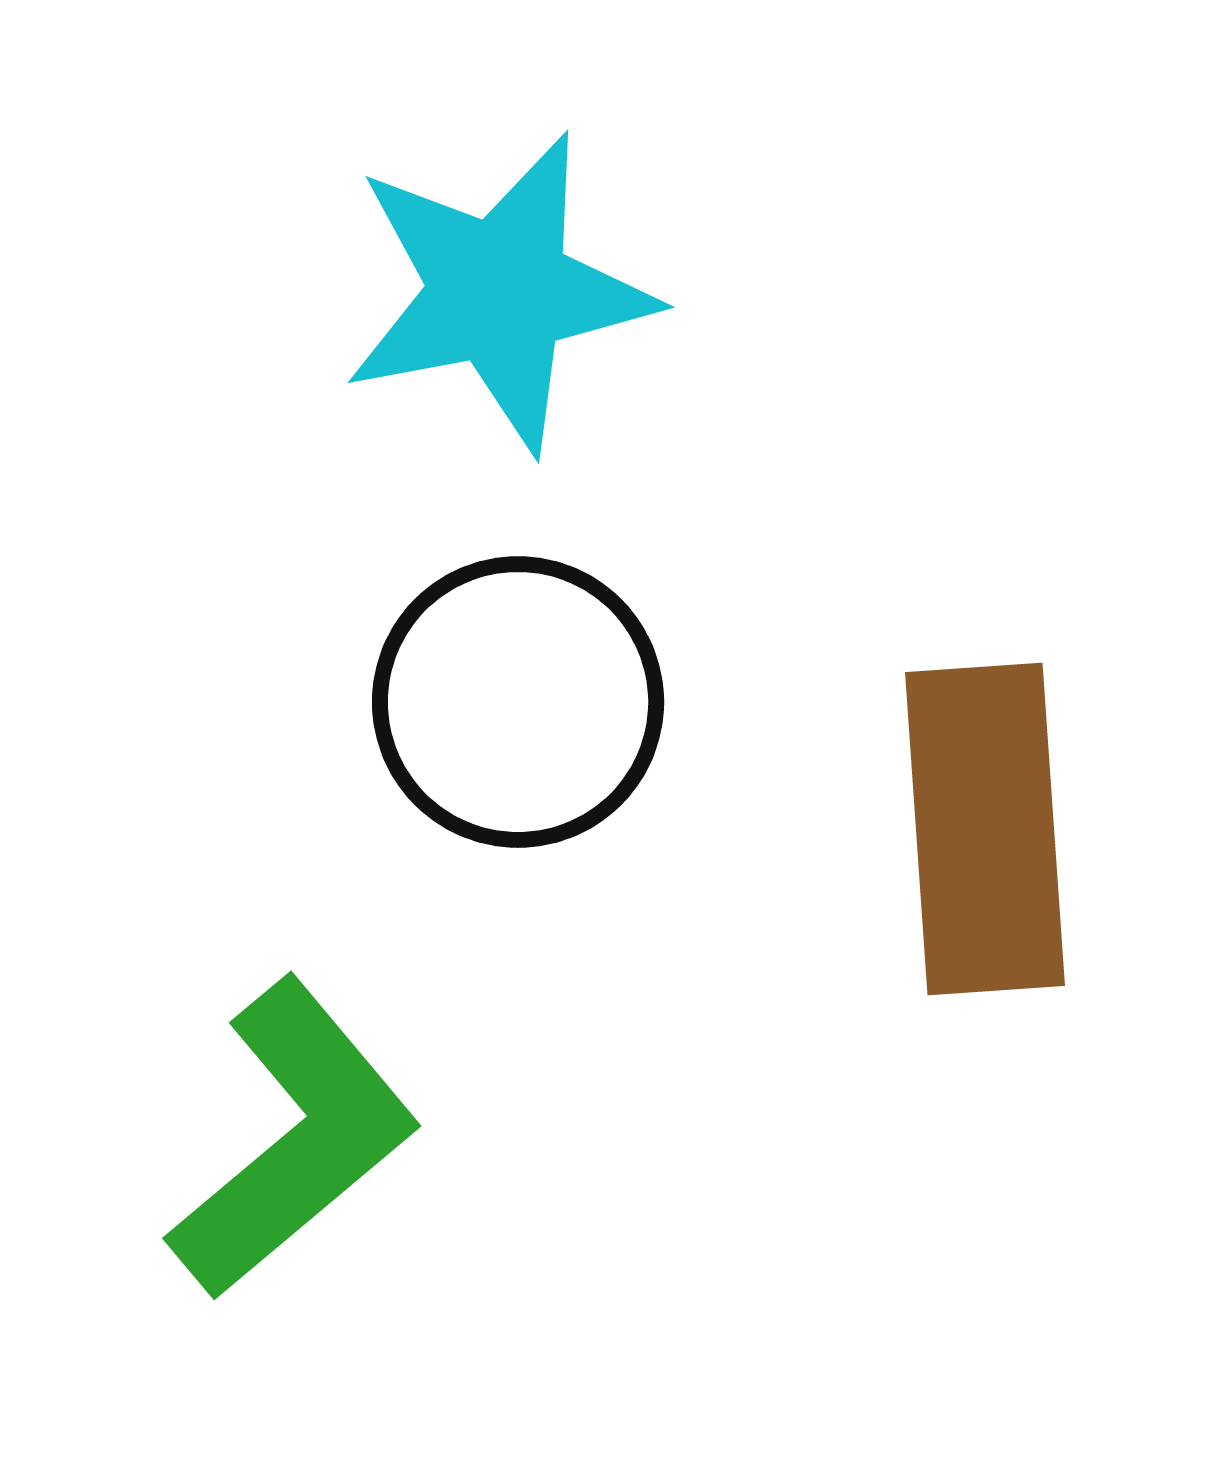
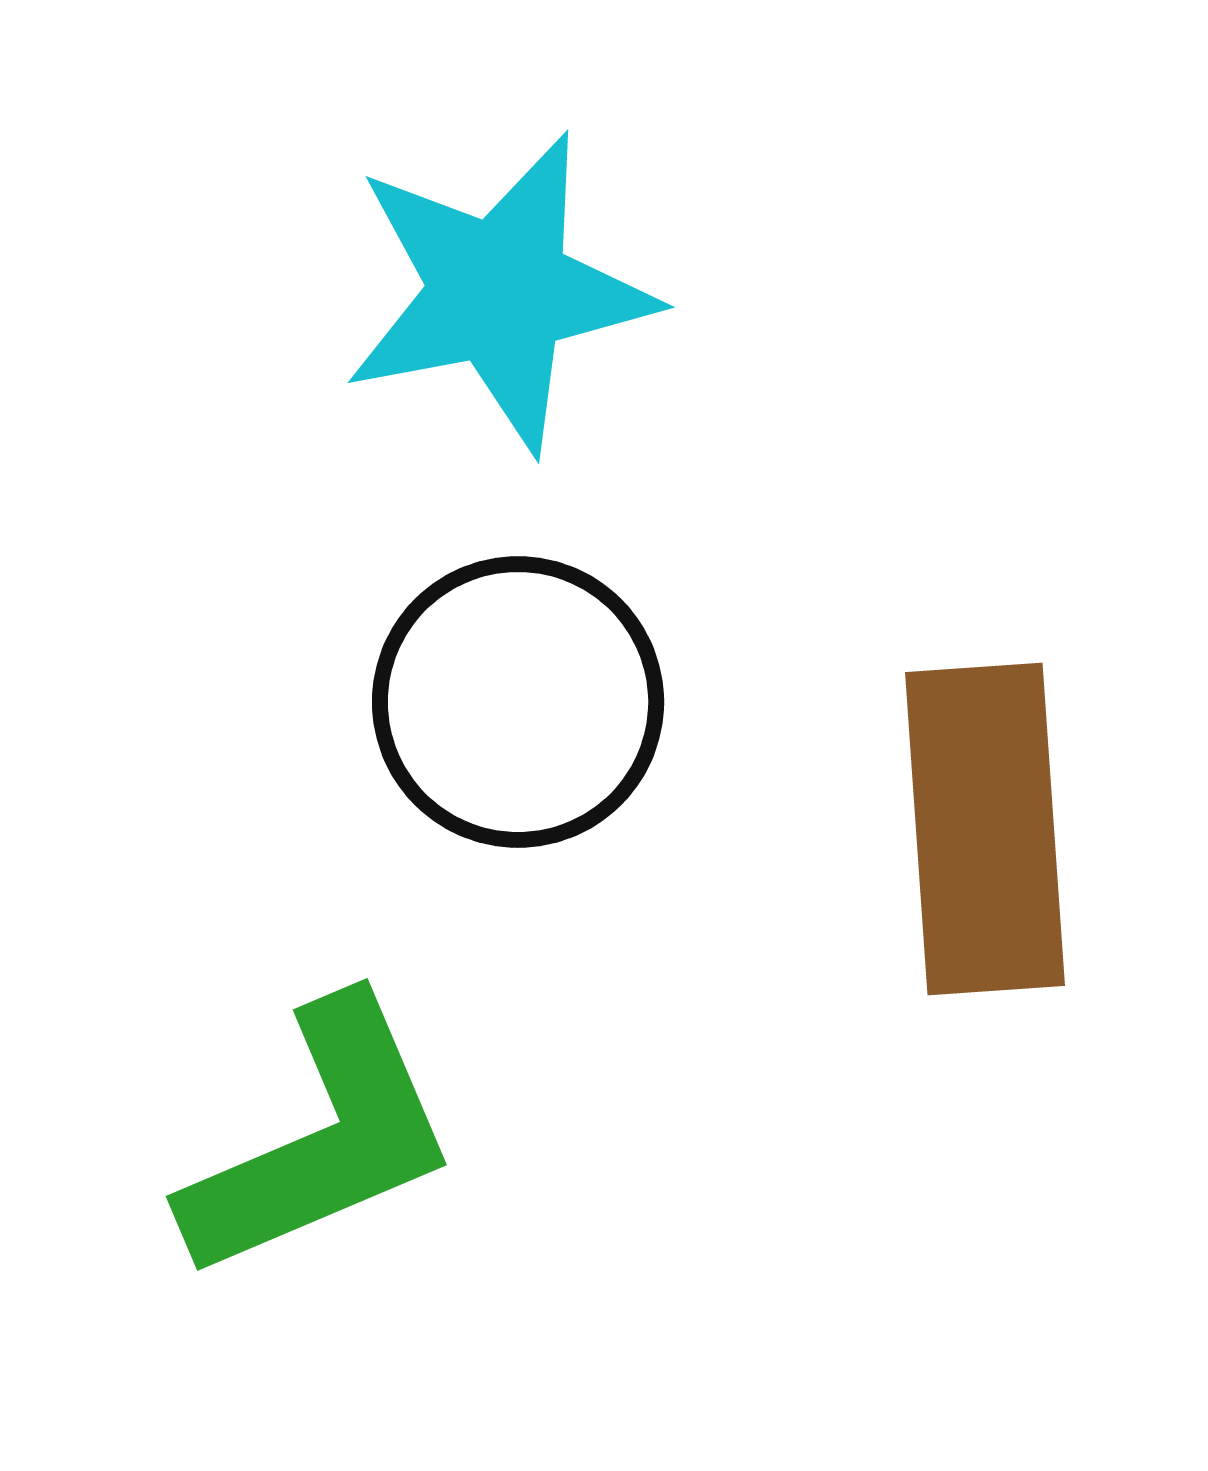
green L-shape: moved 27 px right, 1 px down; rotated 17 degrees clockwise
